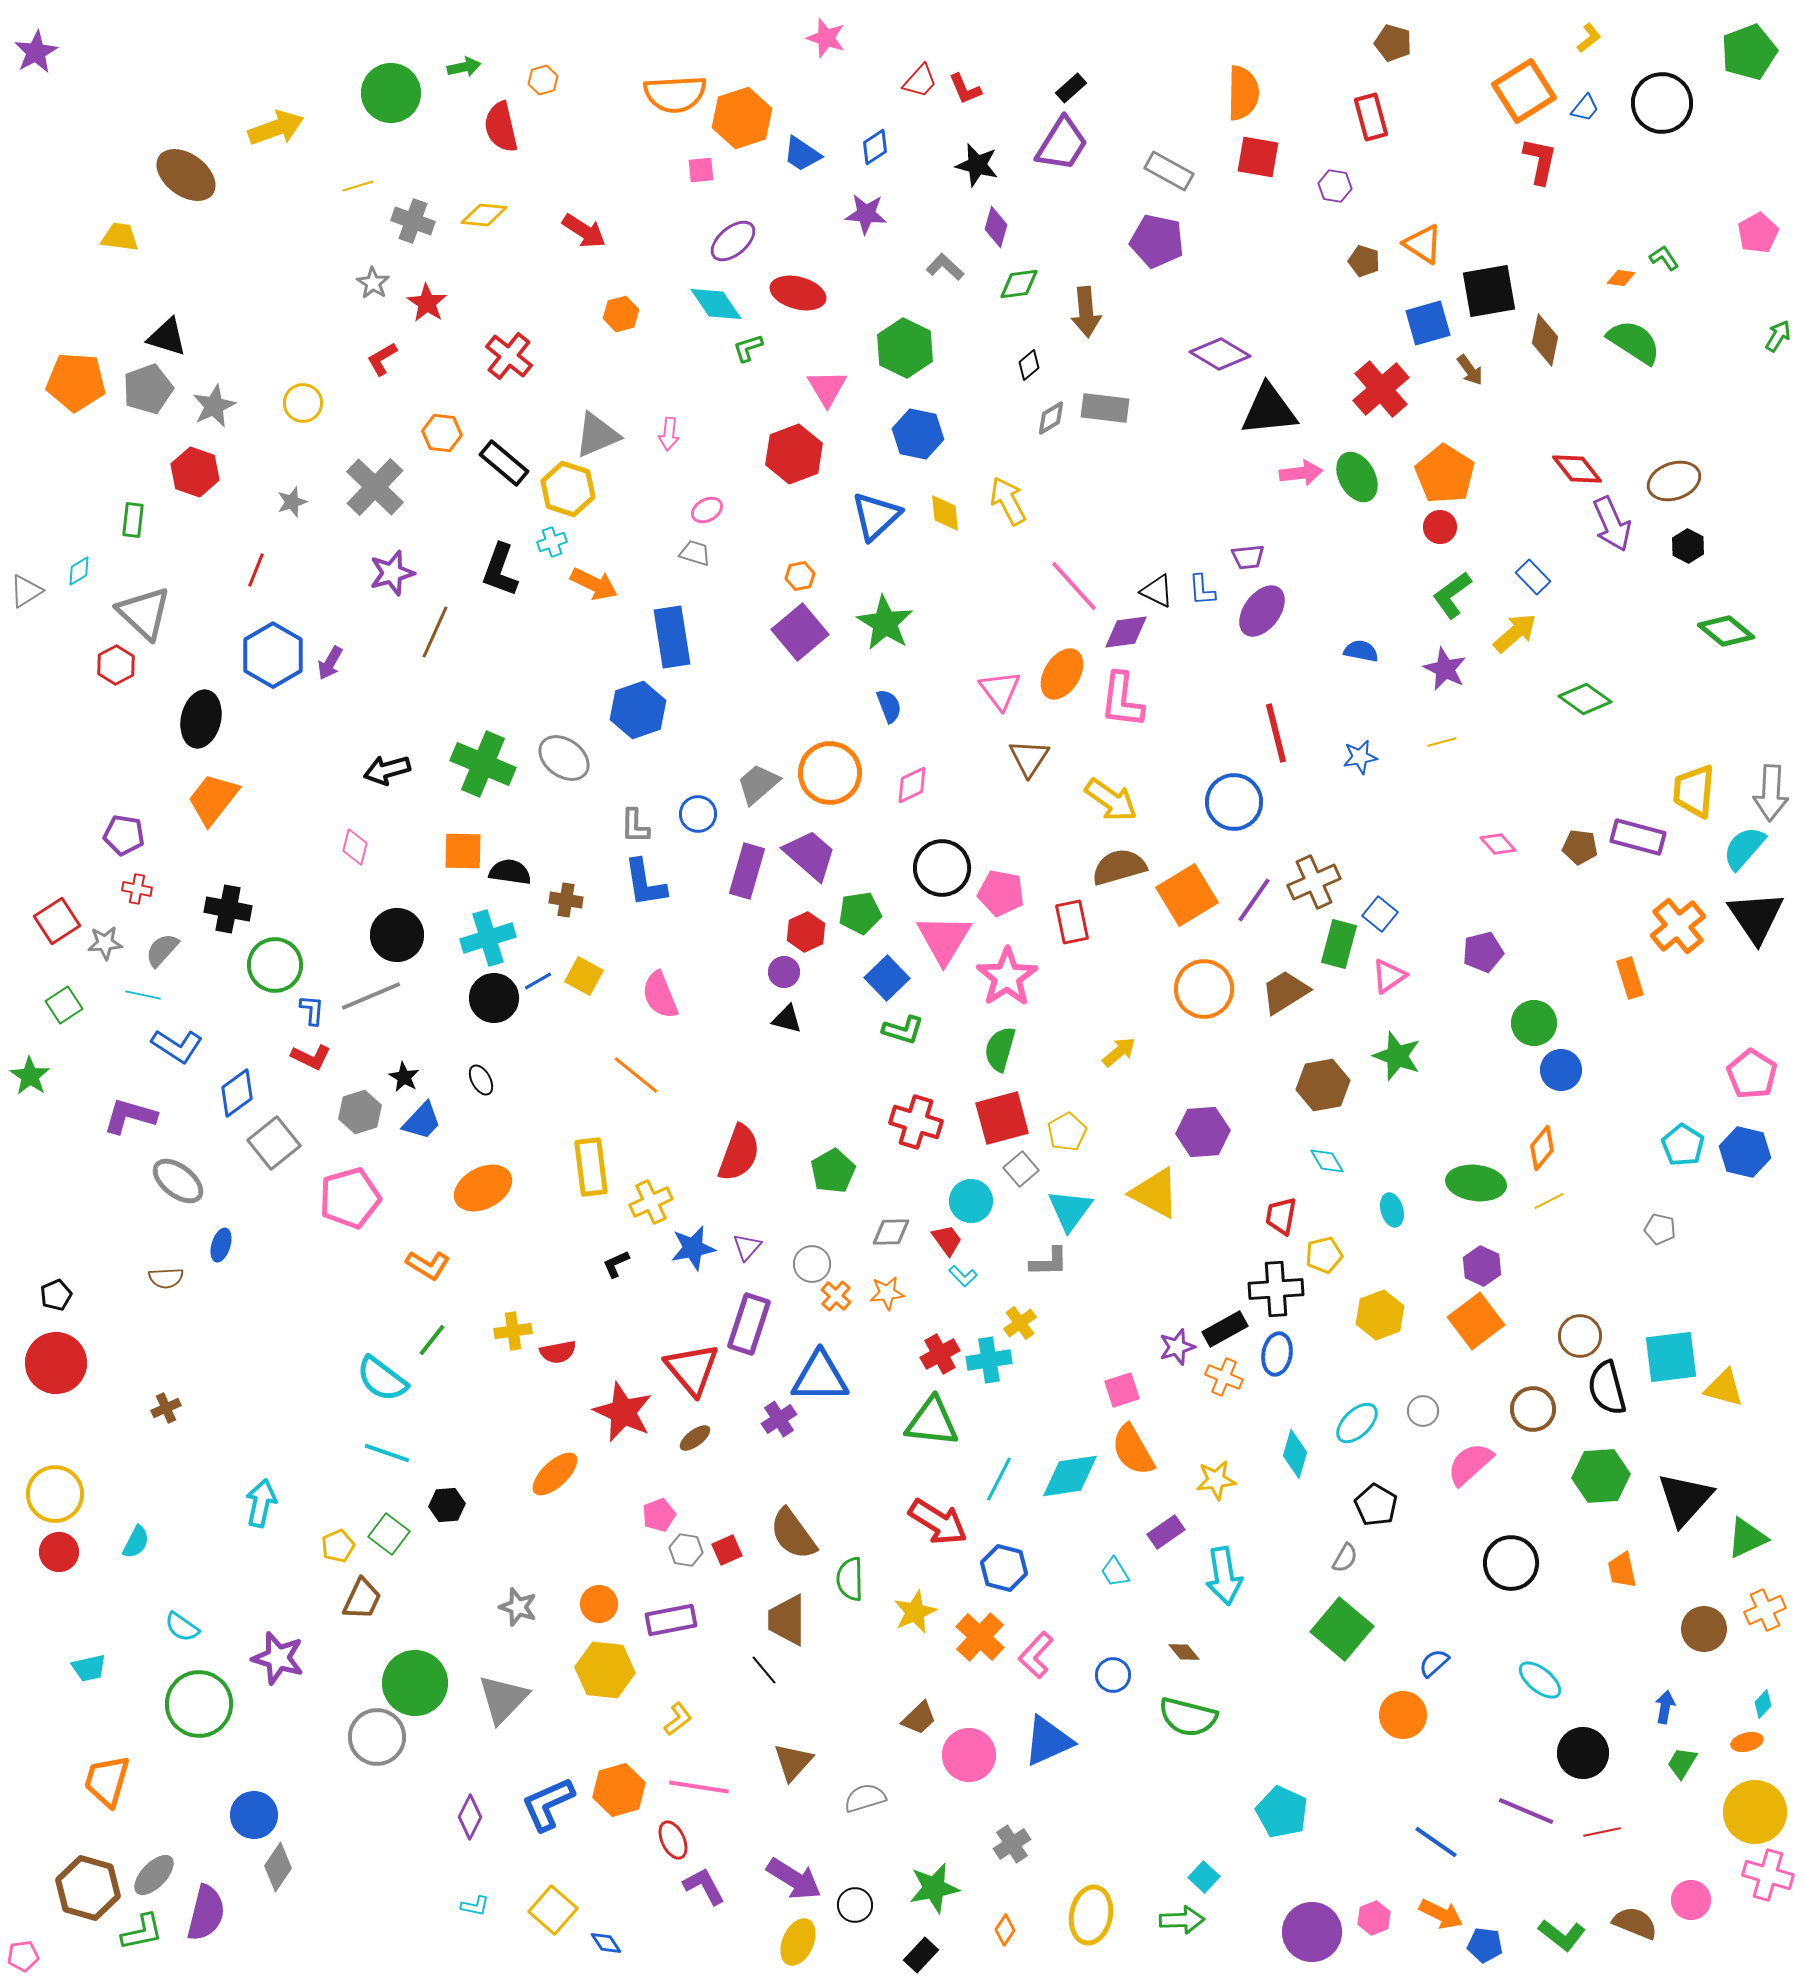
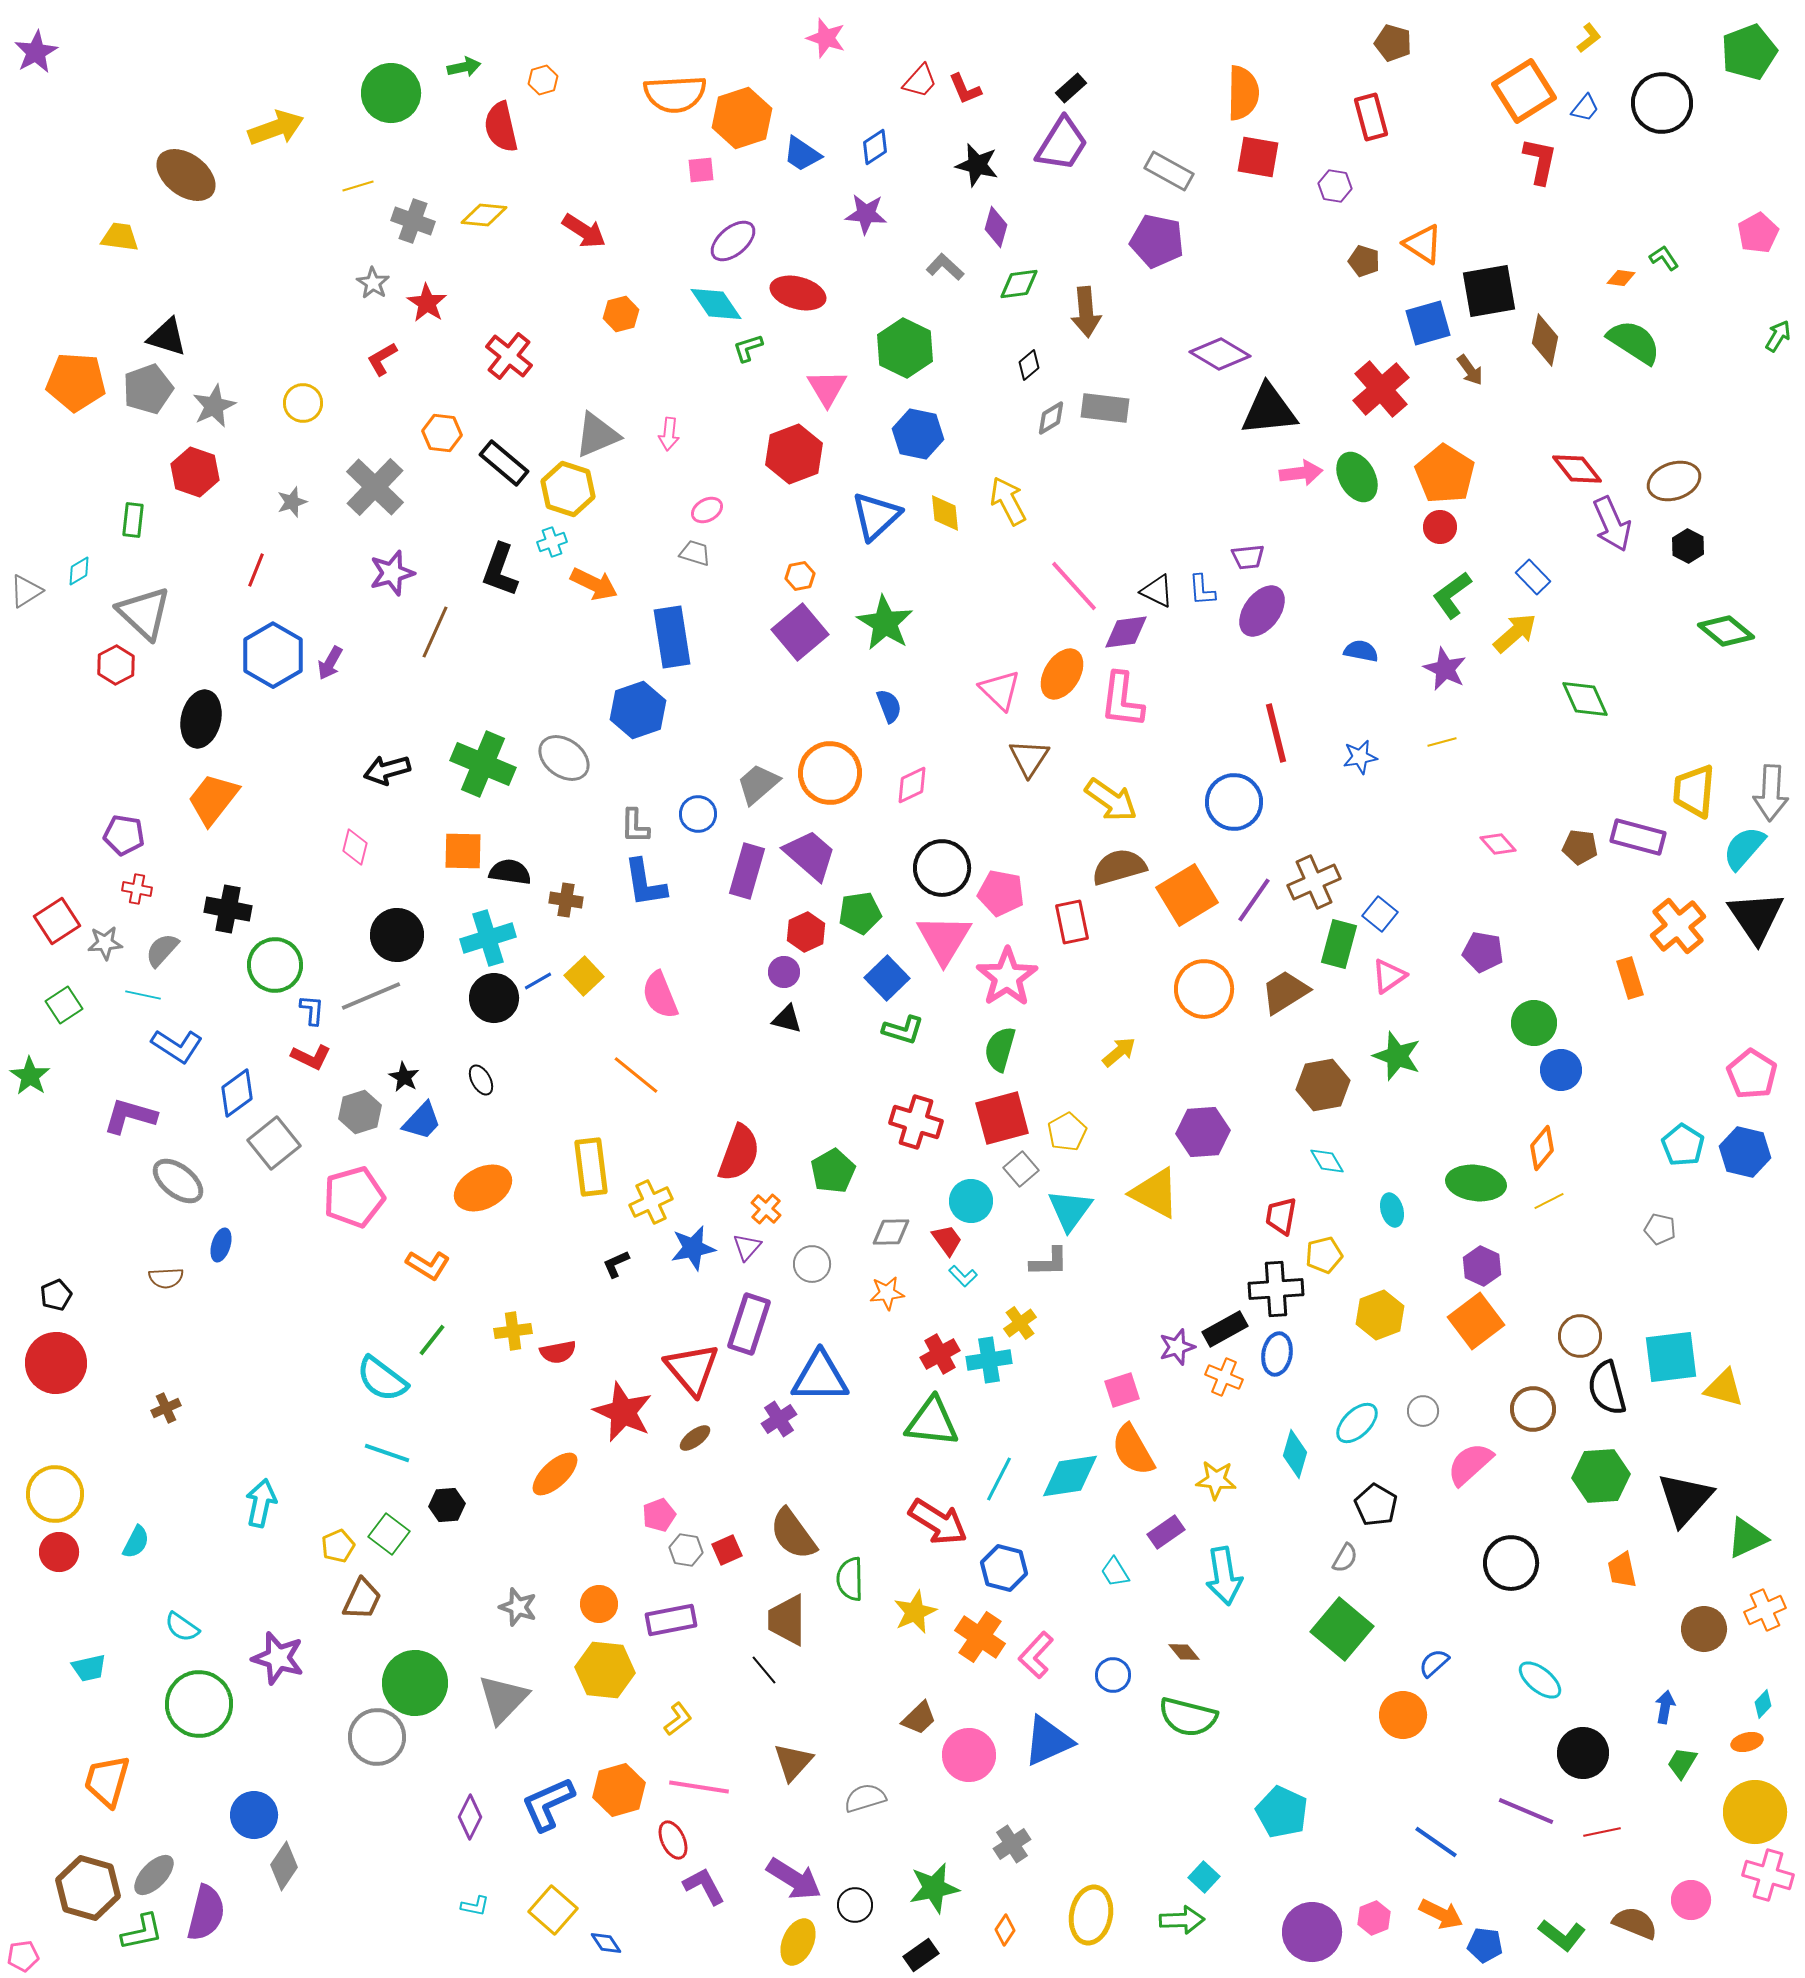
pink triangle at (1000, 690): rotated 9 degrees counterclockwise
green diamond at (1585, 699): rotated 30 degrees clockwise
purple pentagon at (1483, 952): rotated 24 degrees clockwise
yellow square at (584, 976): rotated 18 degrees clockwise
pink pentagon at (350, 1198): moved 4 px right, 1 px up
orange cross at (836, 1296): moved 70 px left, 87 px up
yellow star at (1216, 1480): rotated 12 degrees clockwise
orange cross at (980, 1637): rotated 9 degrees counterclockwise
gray diamond at (278, 1867): moved 6 px right, 1 px up
black rectangle at (921, 1955): rotated 12 degrees clockwise
